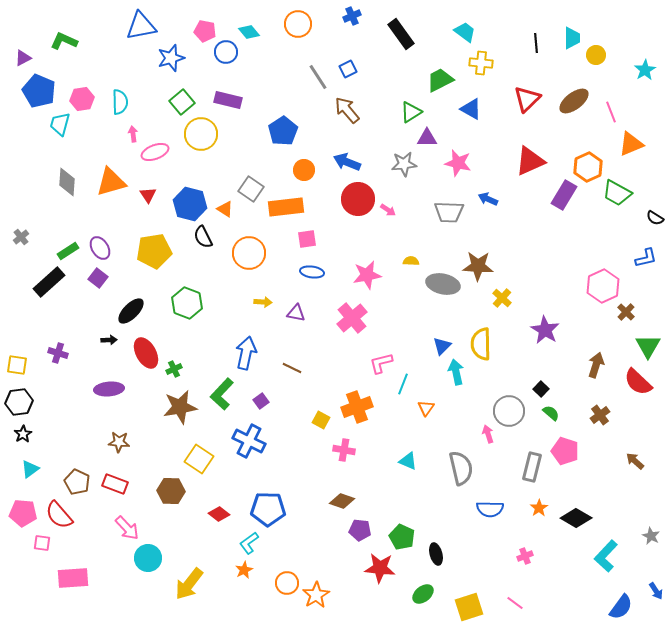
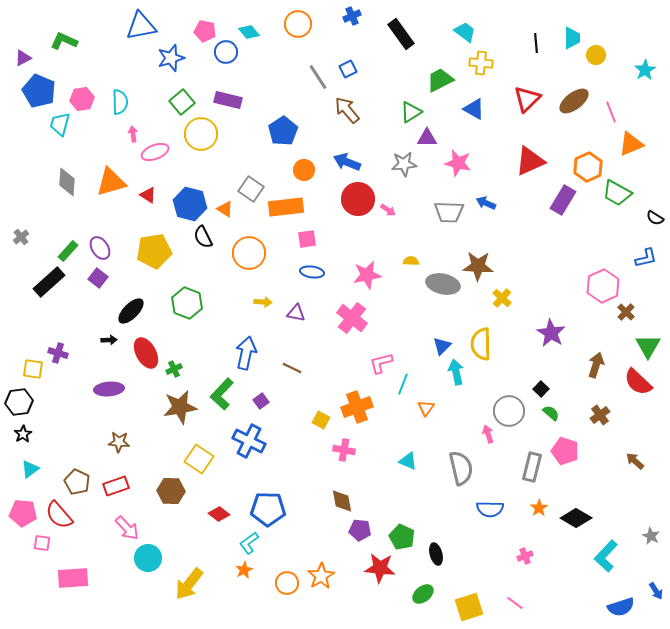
blue triangle at (471, 109): moved 3 px right
red triangle at (148, 195): rotated 24 degrees counterclockwise
purple rectangle at (564, 195): moved 1 px left, 5 px down
blue arrow at (488, 199): moved 2 px left, 4 px down
green rectangle at (68, 251): rotated 15 degrees counterclockwise
pink cross at (352, 318): rotated 12 degrees counterclockwise
purple star at (545, 330): moved 6 px right, 3 px down
yellow square at (17, 365): moved 16 px right, 4 px down
red rectangle at (115, 484): moved 1 px right, 2 px down; rotated 40 degrees counterclockwise
brown diamond at (342, 501): rotated 60 degrees clockwise
orange star at (316, 595): moved 5 px right, 19 px up
blue semicircle at (621, 607): rotated 36 degrees clockwise
